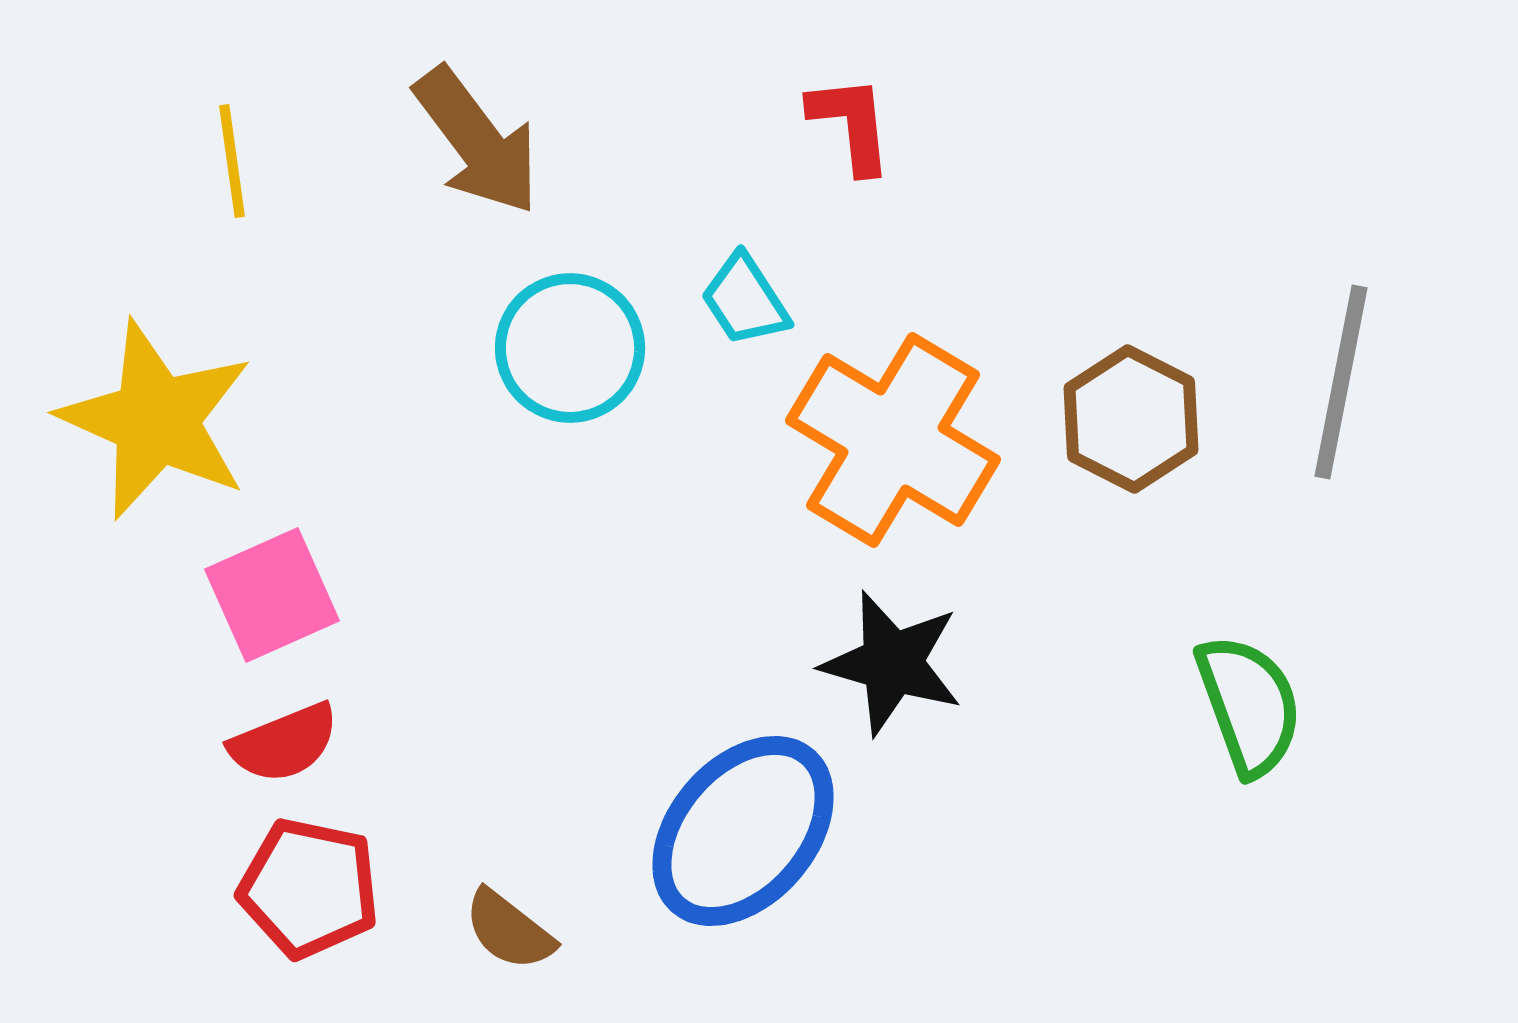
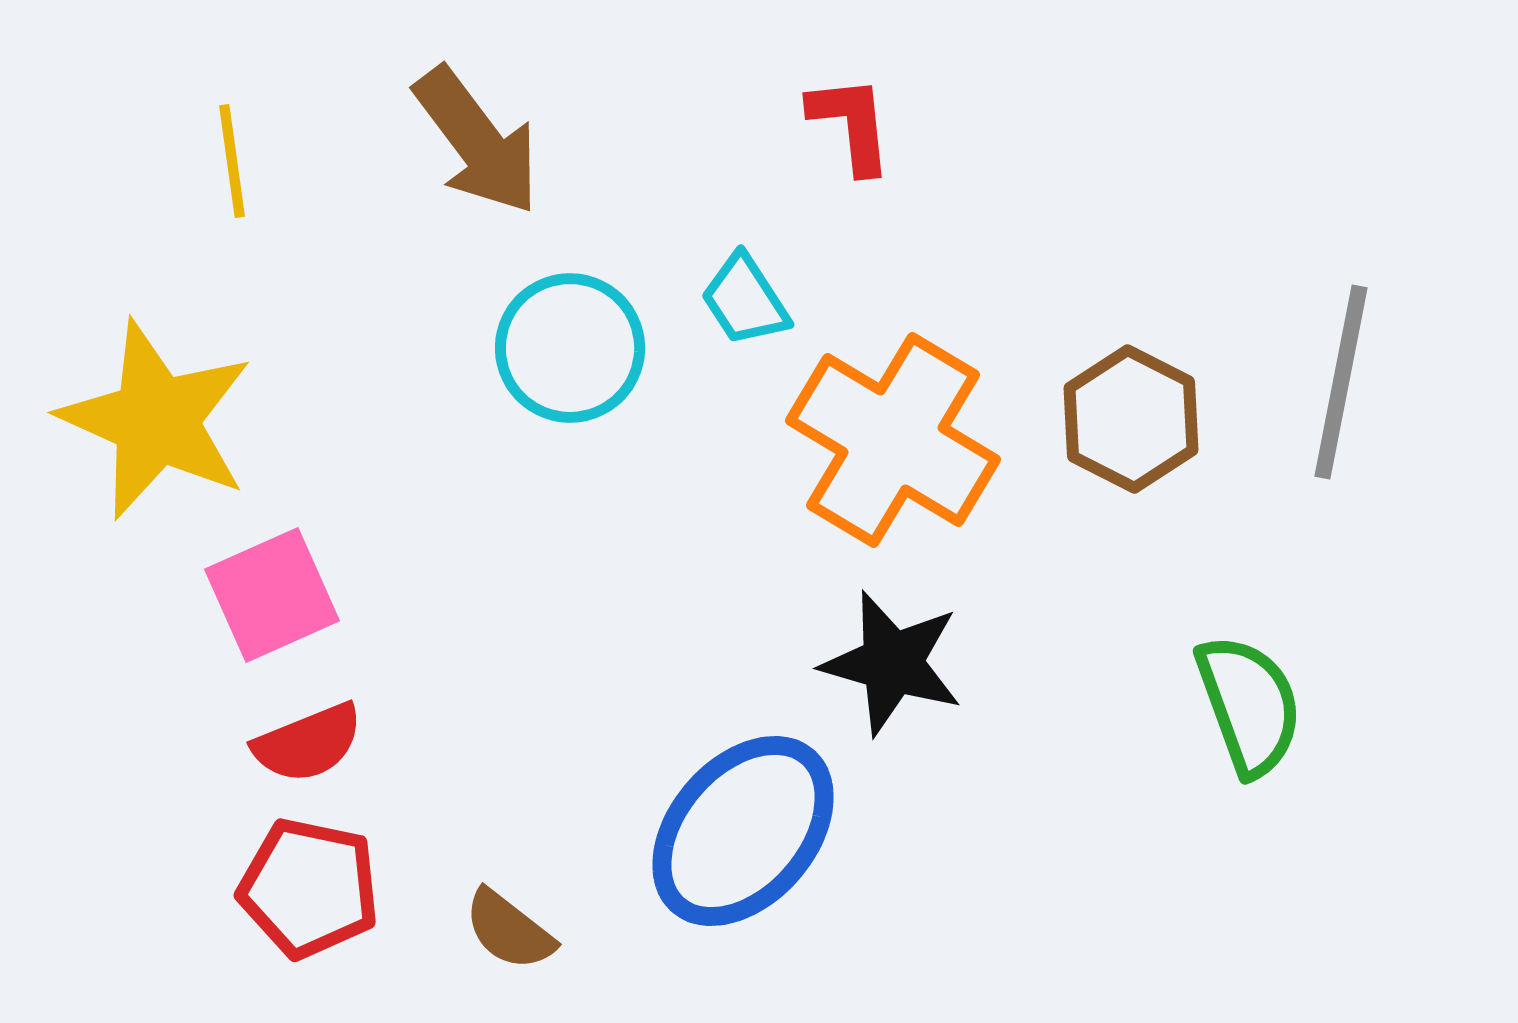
red semicircle: moved 24 px right
